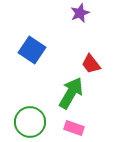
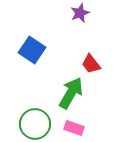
green circle: moved 5 px right, 2 px down
